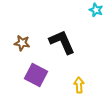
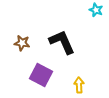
purple square: moved 5 px right
